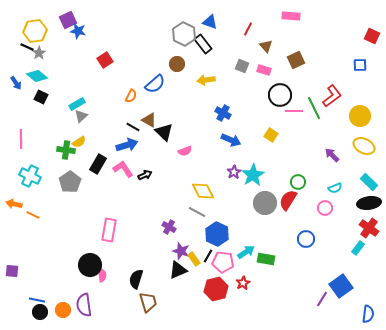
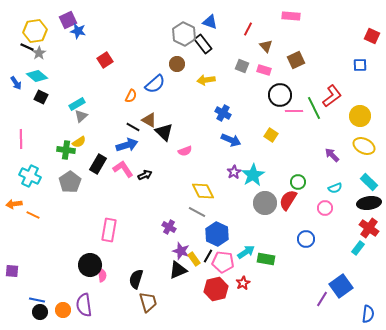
orange arrow at (14, 204): rotated 21 degrees counterclockwise
